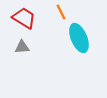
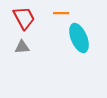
orange line: moved 1 px down; rotated 63 degrees counterclockwise
red trapezoid: rotated 30 degrees clockwise
